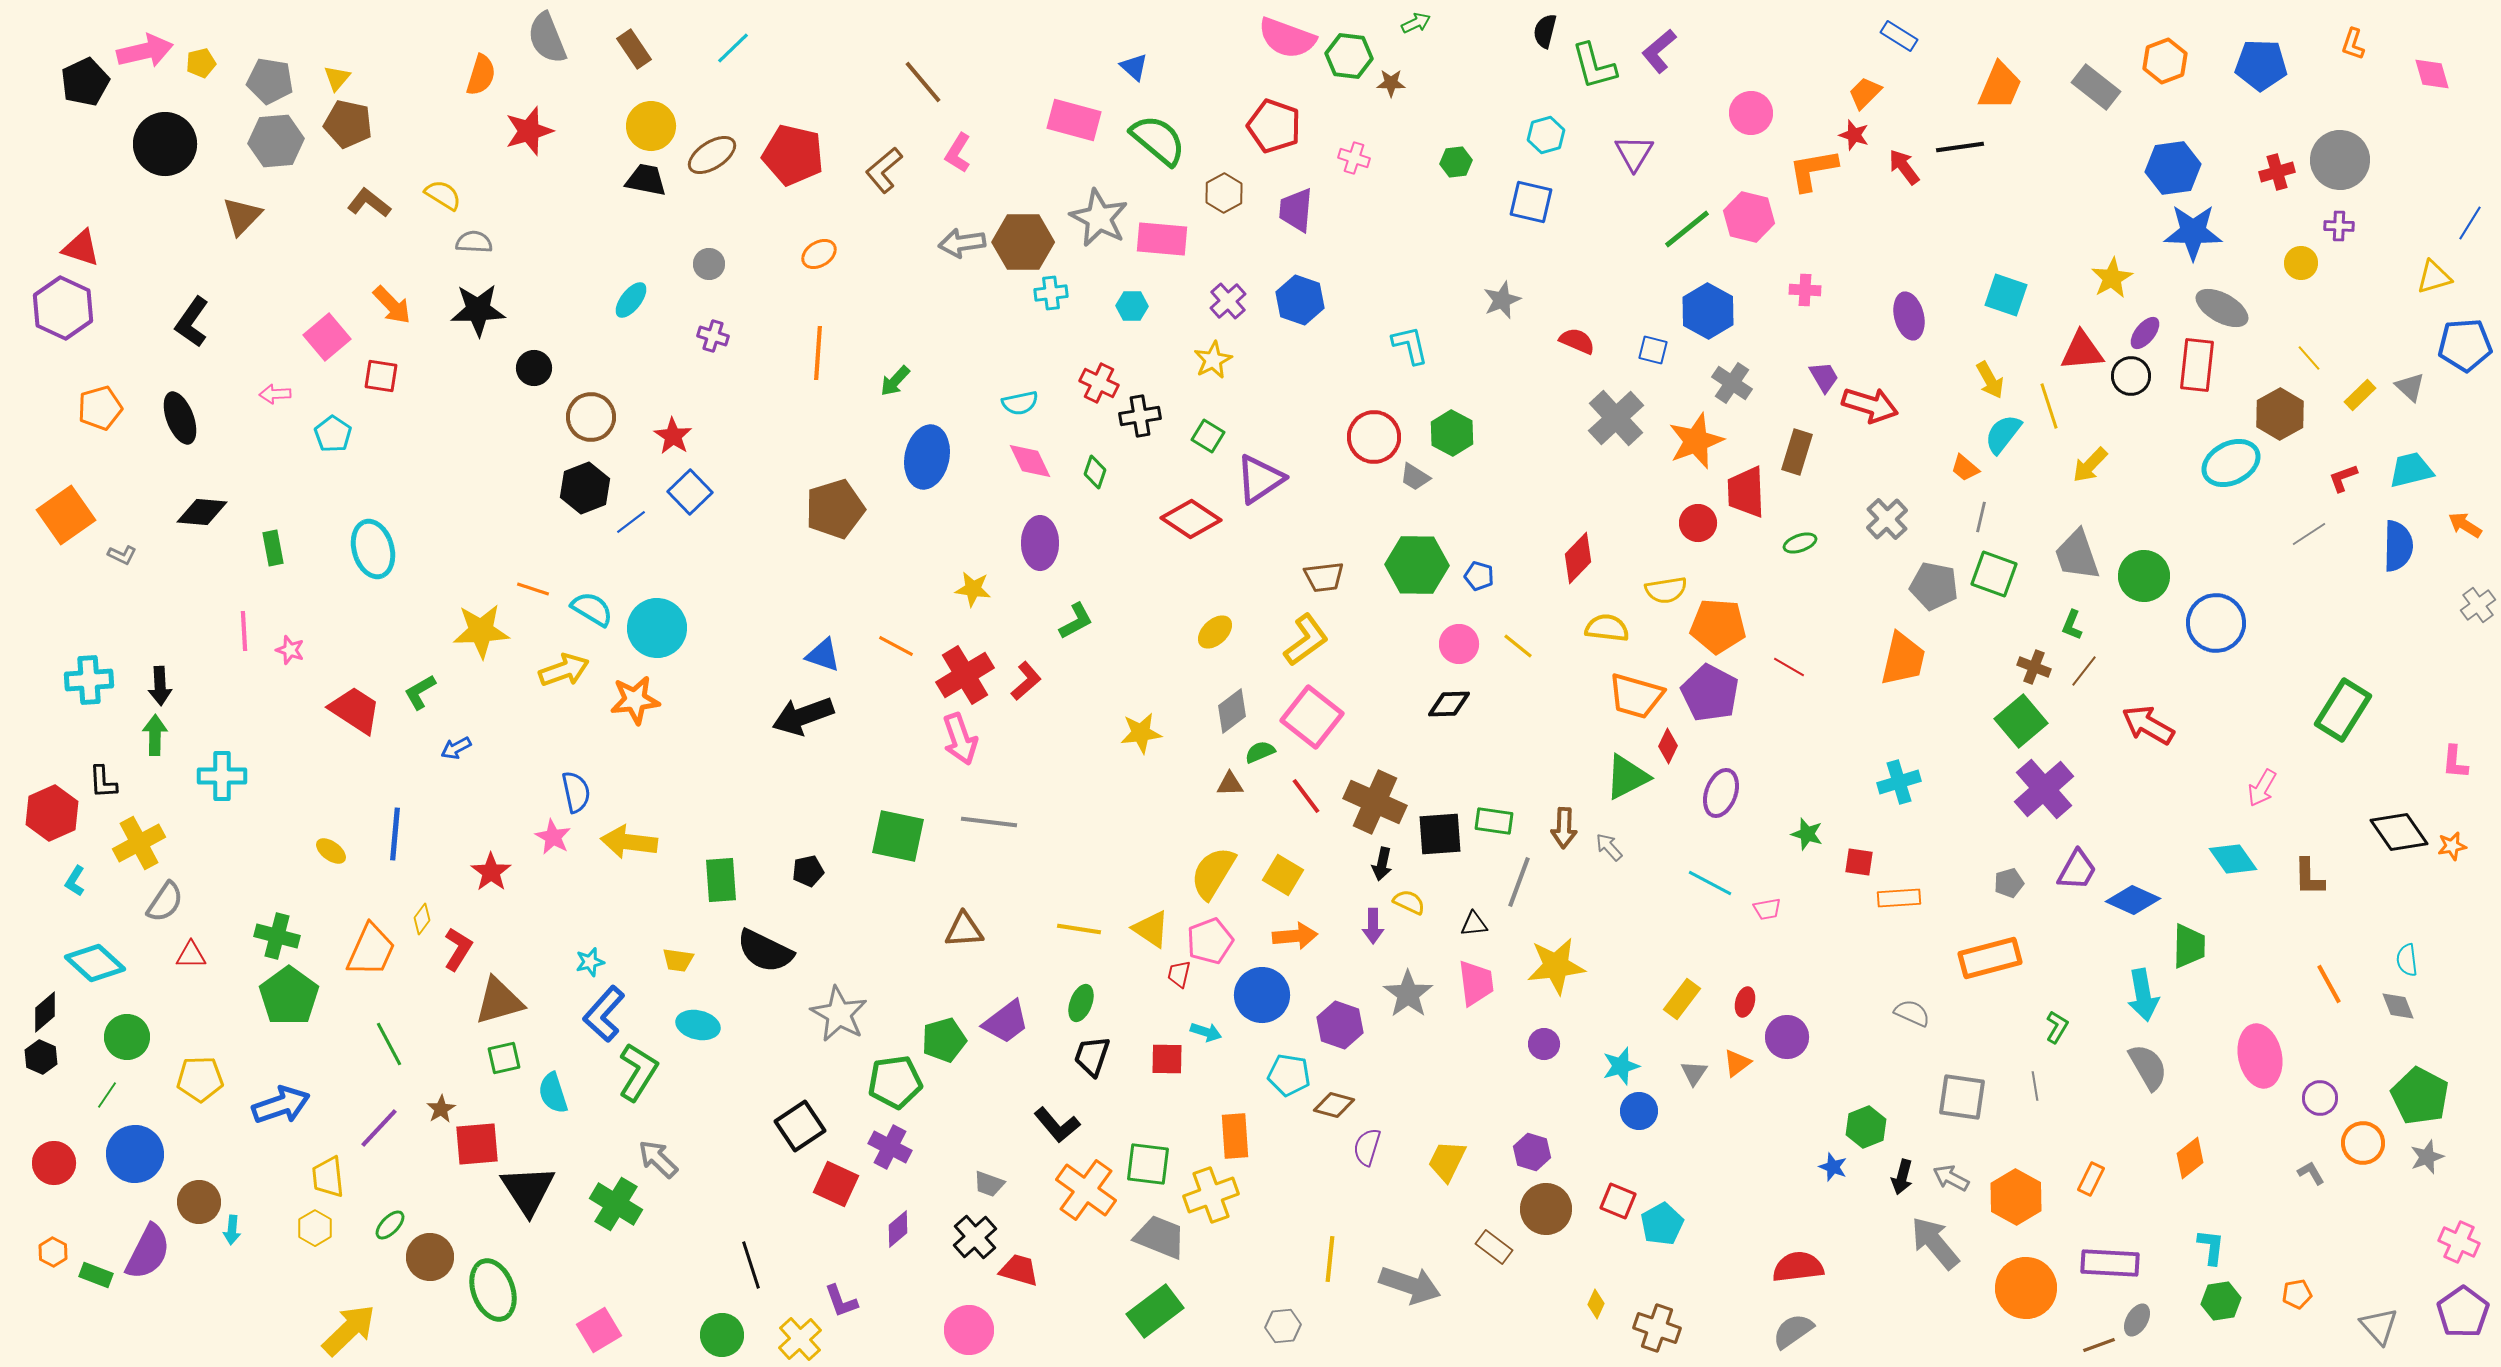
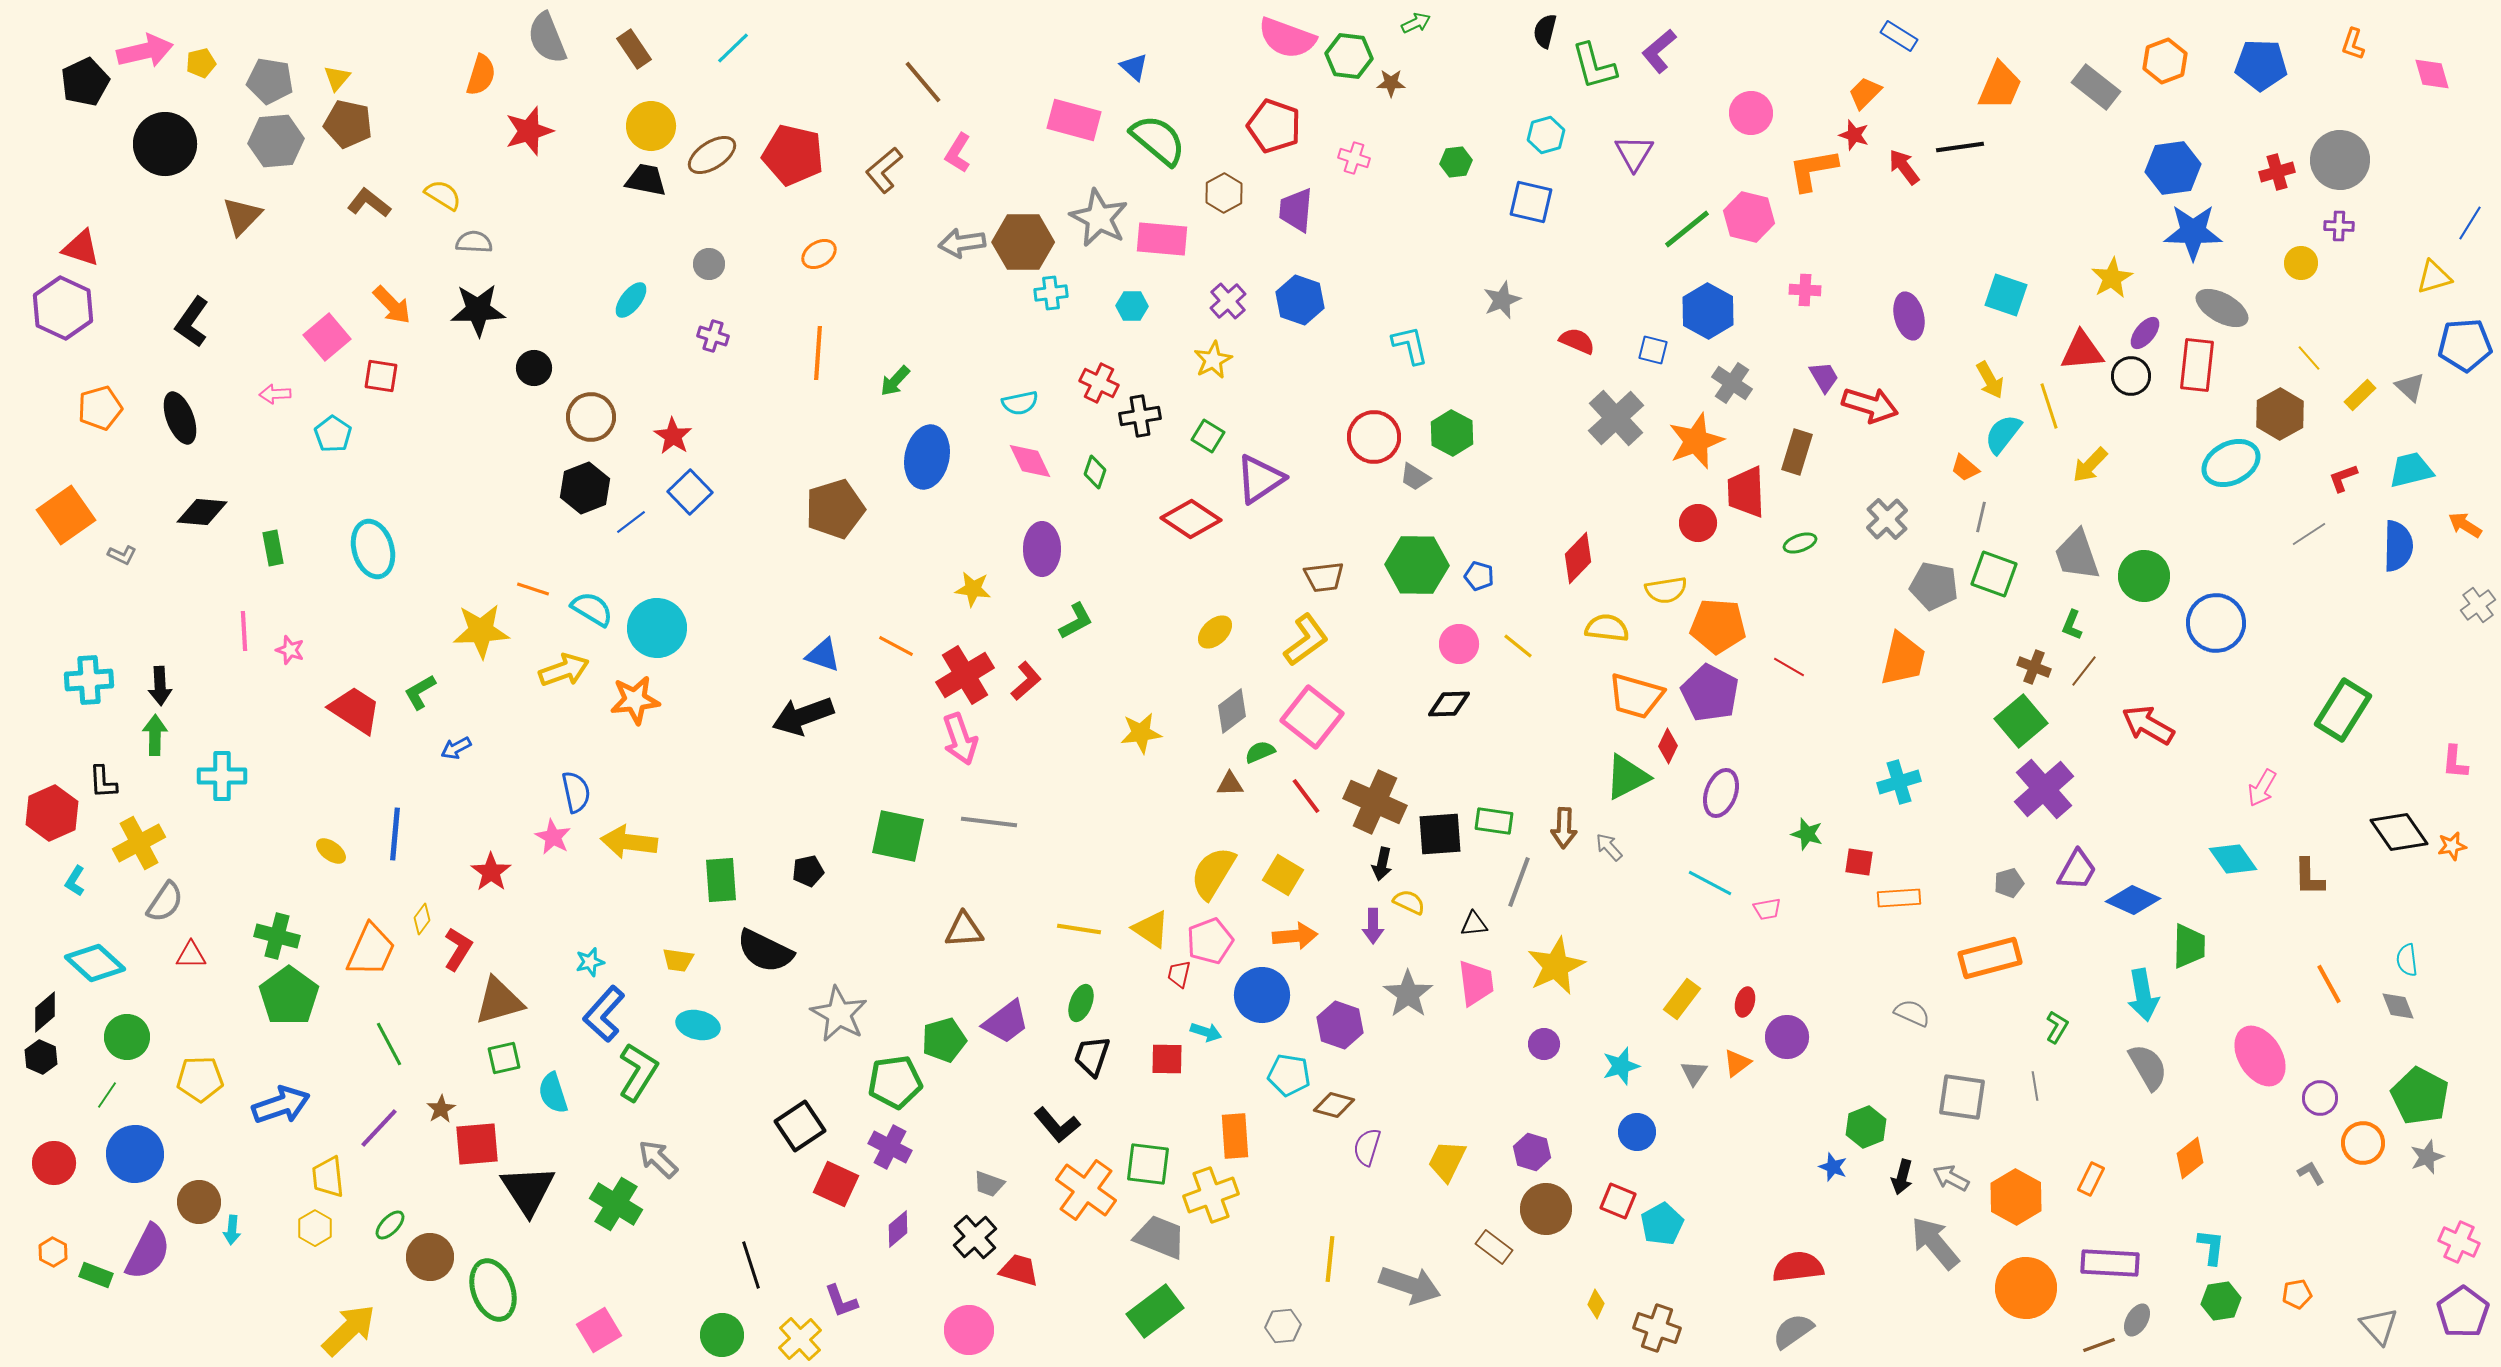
purple ellipse at (1040, 543): moved 2 px right, 6 px down
yellow star at (1556, 966): rotated 18 degrees counterclockwise
pink ellipse at (2260, 1056): rotated 20 degrees counterclockwise
blue circle at (1639, 1111): moved 2 px left, 21 px down
